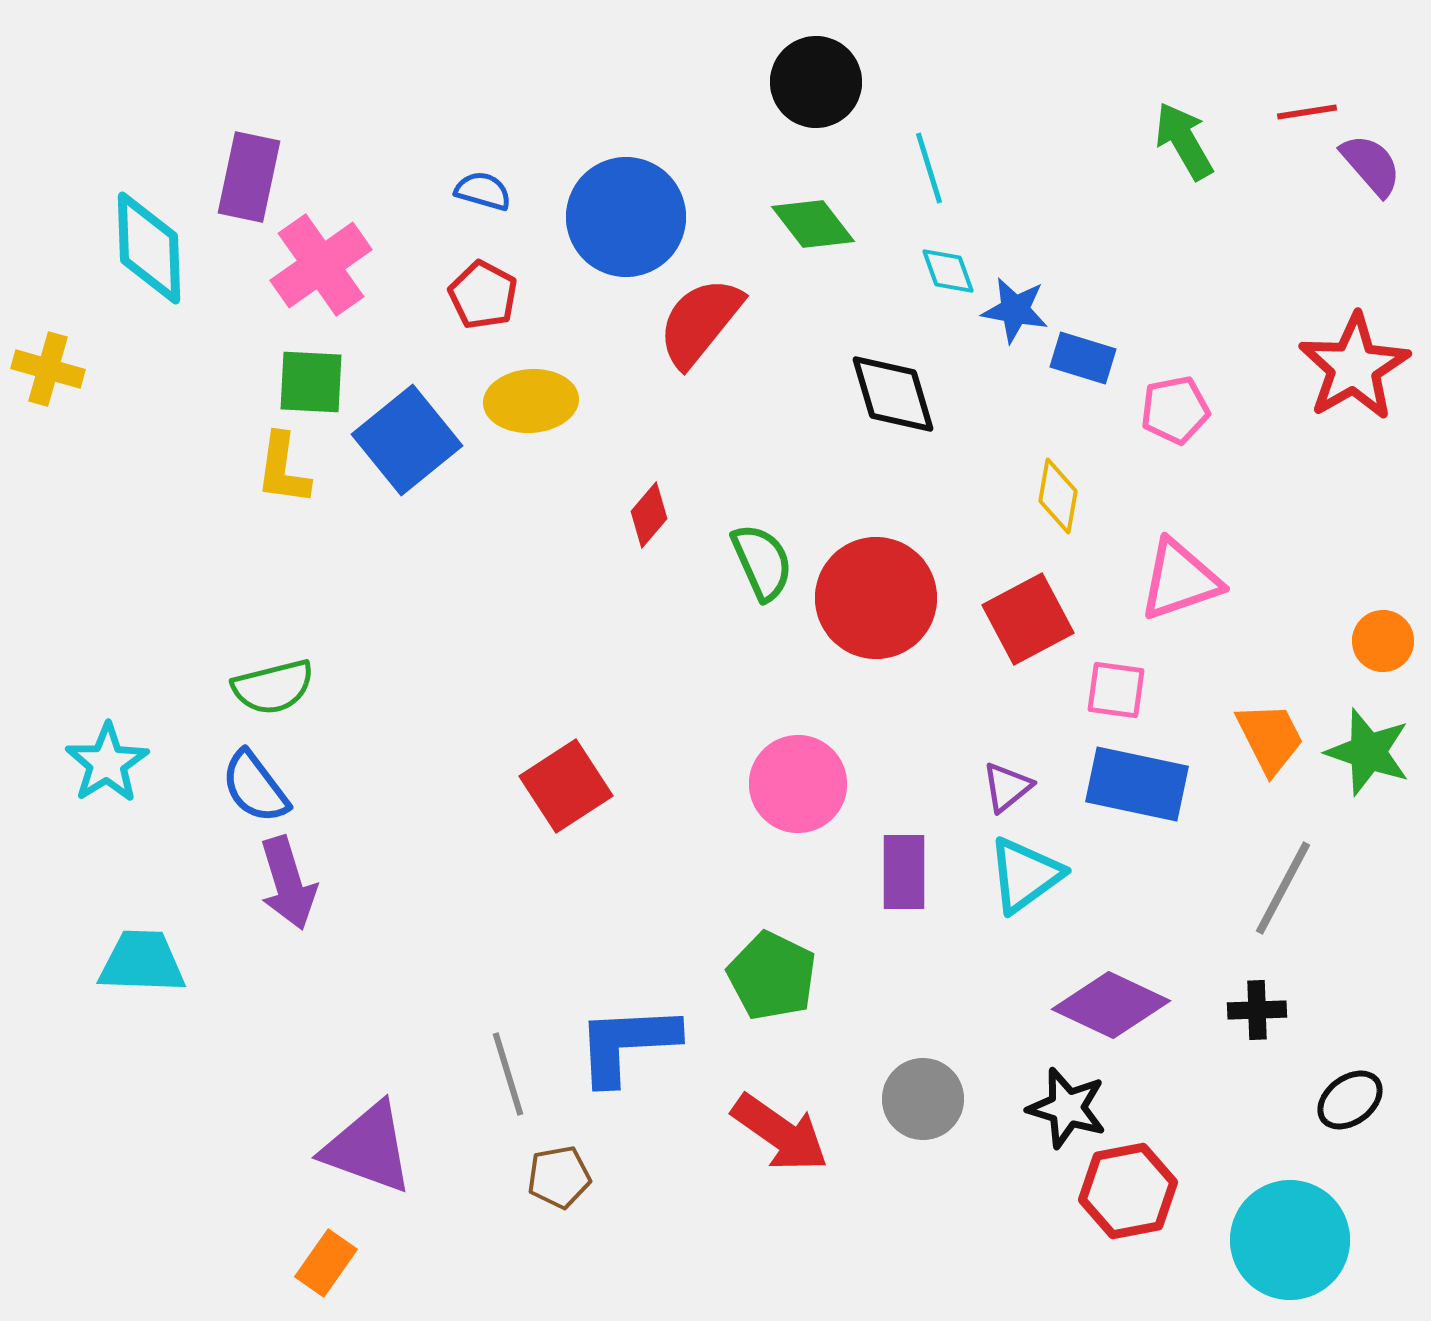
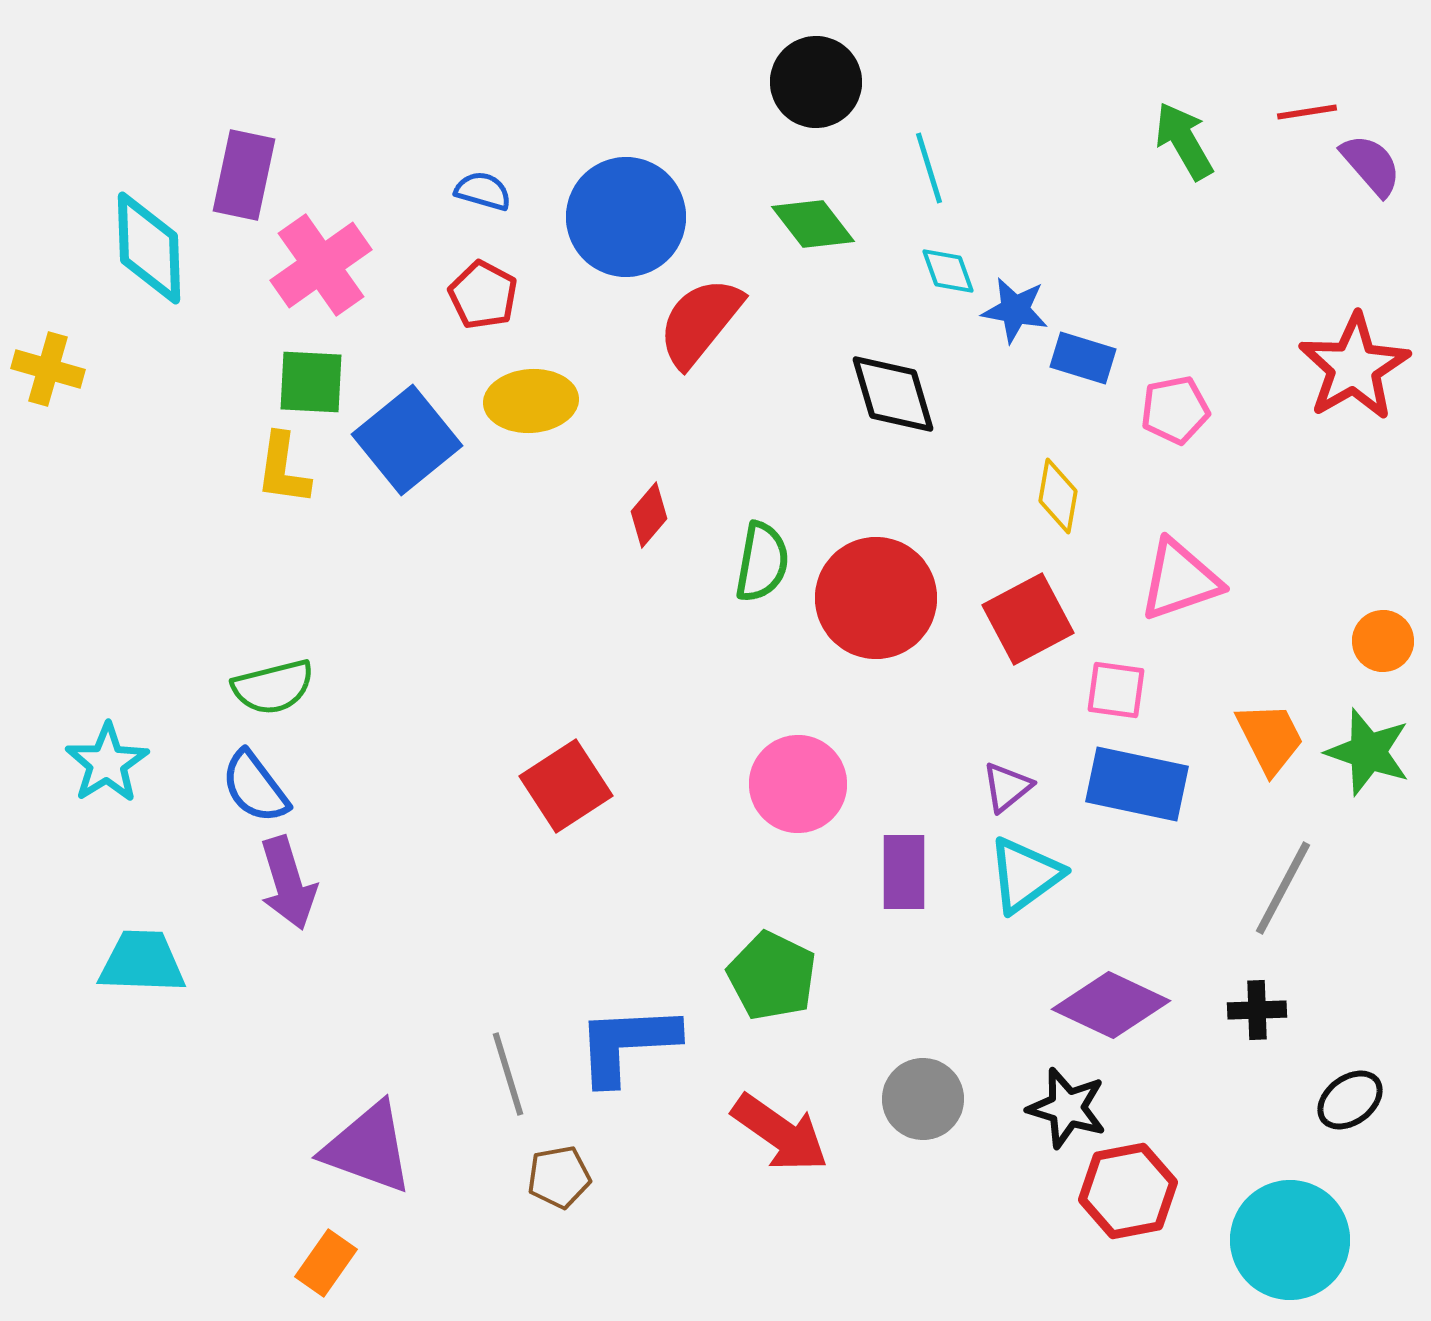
purple rectangle at (249, 177): moved 5 px left, 2 px up
green semicircle at (762, 562): rotated 34 degrees clockwise
